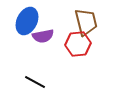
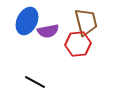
purple semicircle: moved 5 px right, 5 px up
